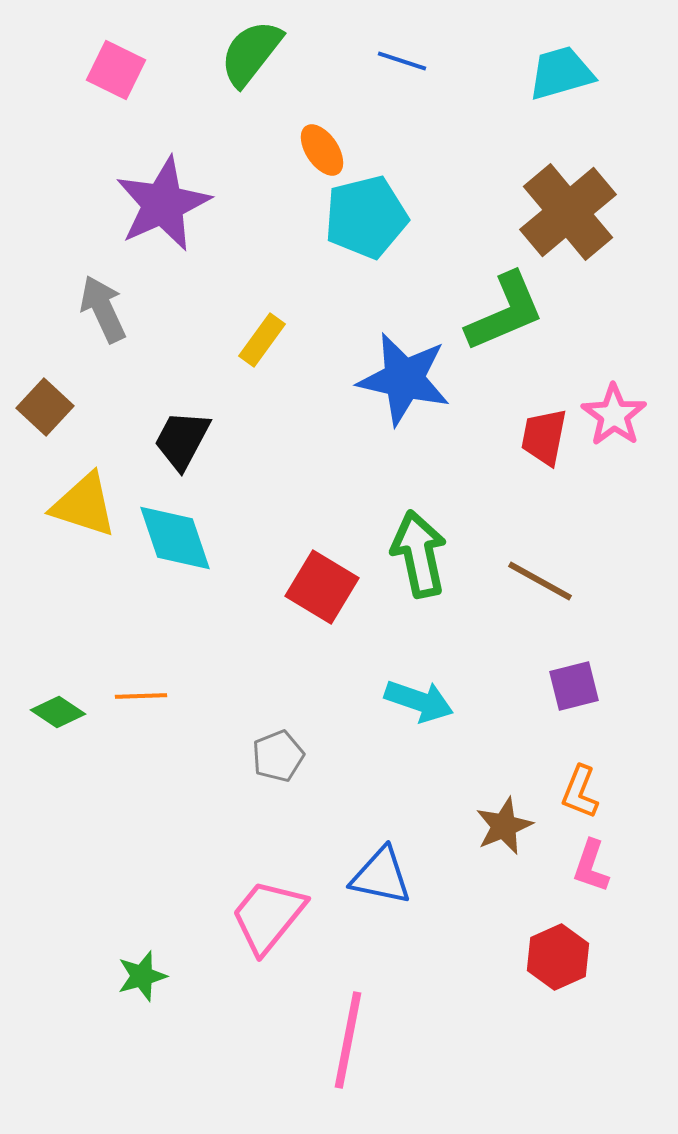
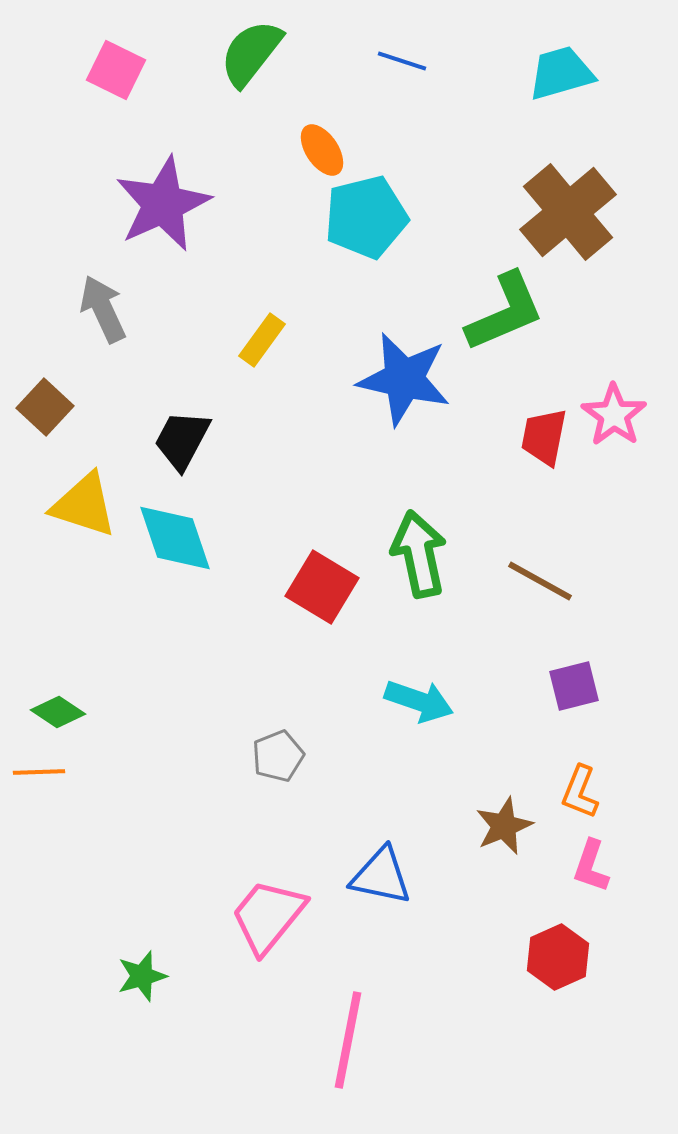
orange line: moved 102 px left, 76 px down
